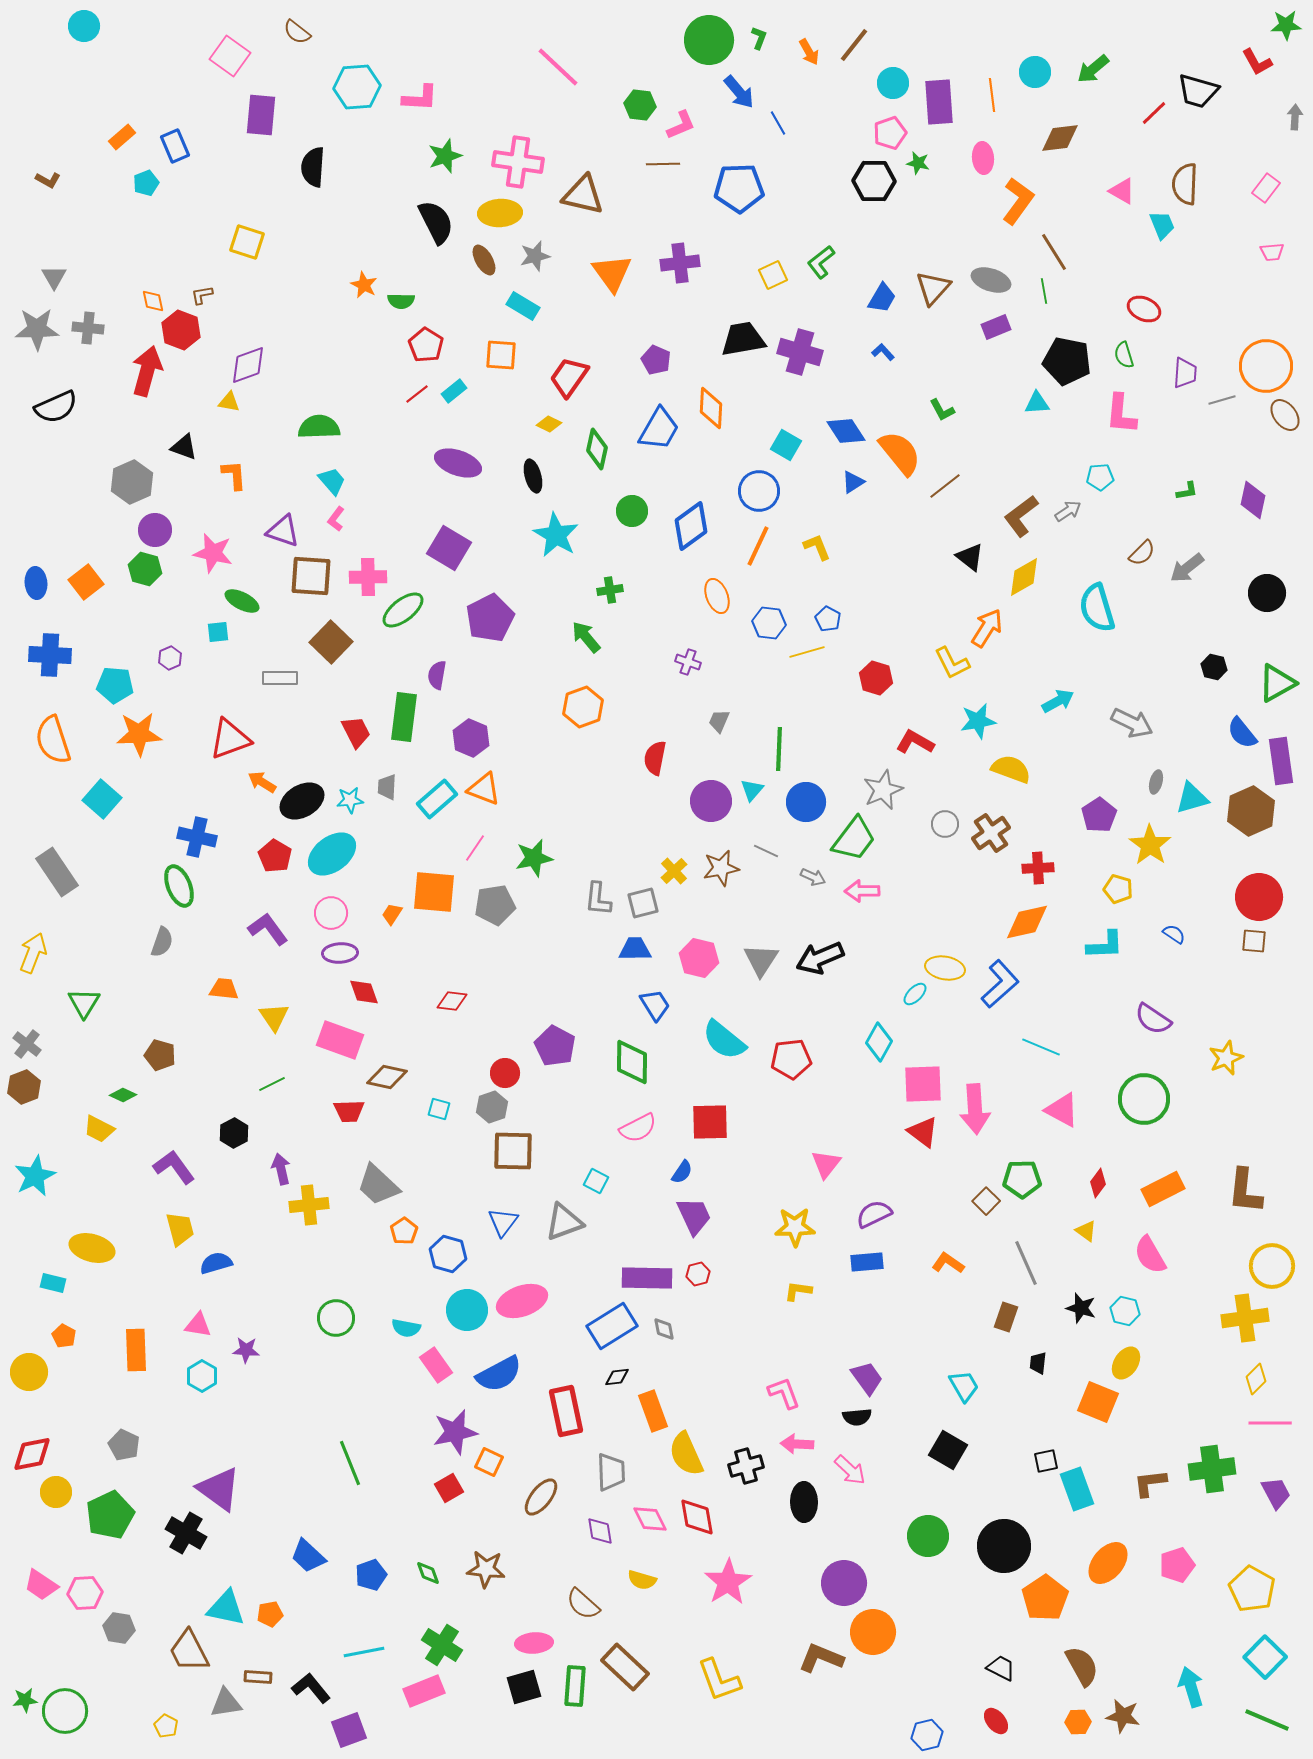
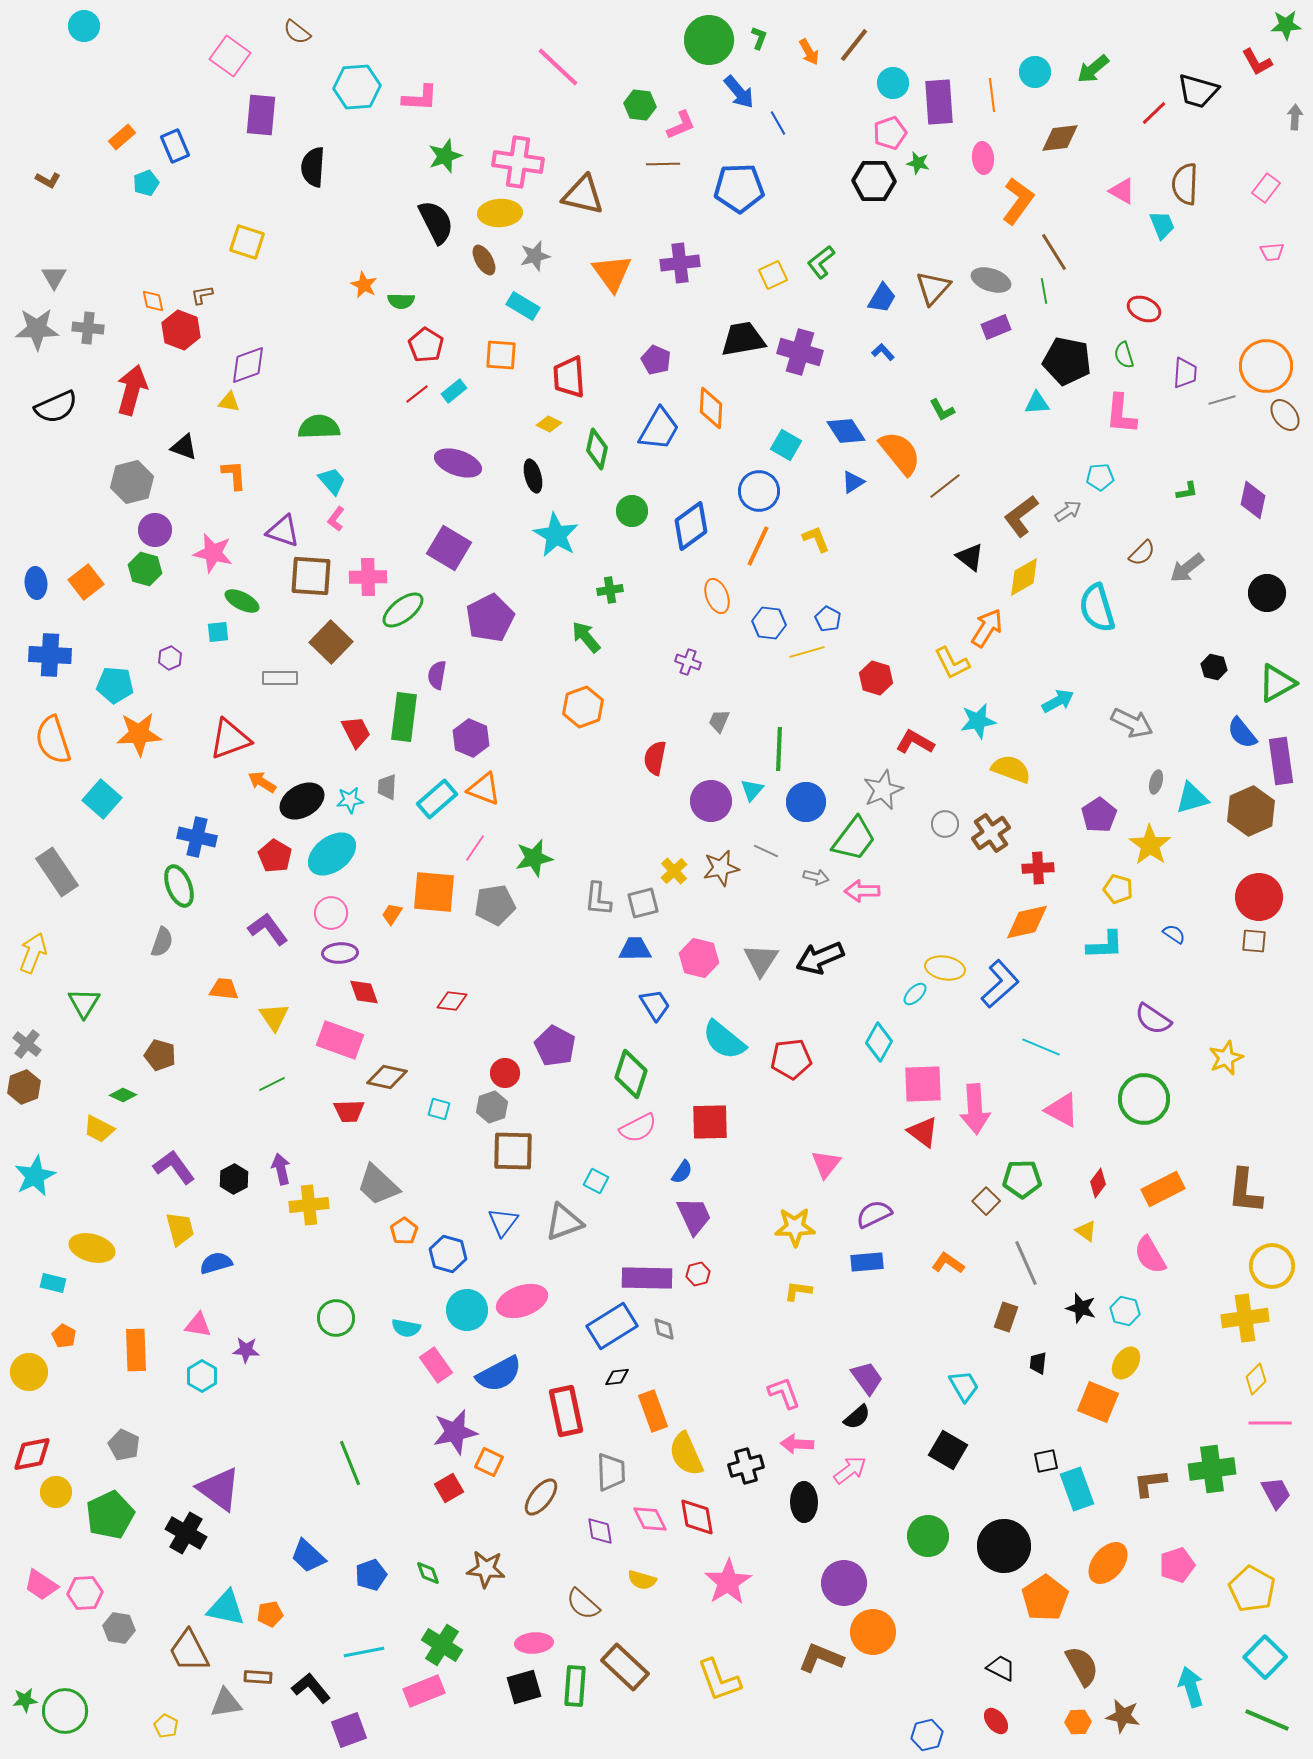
red arrow at (147, 371): moved 15 px left, 19 px down
red trapezoid at (569, 377): rotated 39 degrees counterclockwise
gray hexagon at (132, 482): rotated 9 degrees clockwise
yellow L-shape at (817, 547): moved 1 px left, 8 px up
gray arrow at (813, 877): moved 3 px right; rotated 10 degrees counterclockwise
green diamond at (632, 1062): moved 1 px left, 12 px down; rotated 18 degrees clockwise
black hexagon at (234, 1133): moved 46 px down
black semicircle at (857, 1417): rotated 36 degrees counterclockwise
pink arrow at (850, 1470): rotated 80 degrees counterclockwise
